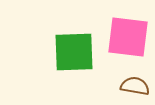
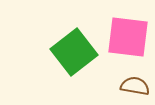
green square: rotated 36 degrees counterclockwise
